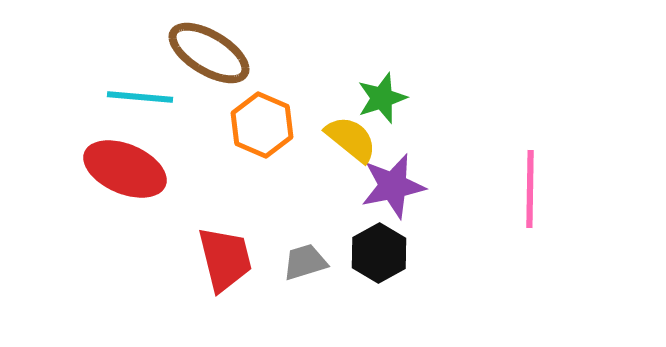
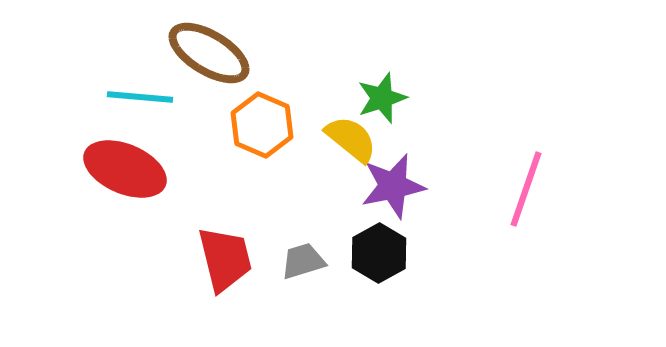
pink line: moved 4 px left; rotated 18 degrees clockwise
gray trapezoid: moved 2 px left, 1 px up
